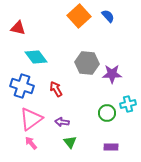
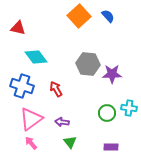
gray hexagon: moved 1 px right, 1 px down
cyan cross: moved 1 px right, 4 px down; rotated 21 degrees clockwise
